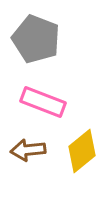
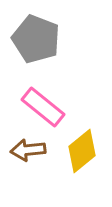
pink rectangle: moved 5 px down; rotated 18 degrees clockwise
